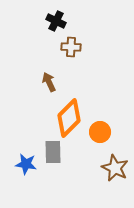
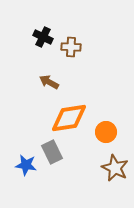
black cross: moved 13 px left, 16 px down
brown arrow: rotated 36 degrees counterclockwise
orange diamond: rotated 36 degrees clockwise
orange circle: moved 6 px right
gray rectangle: moved 1 px left; rotated 25 degrees counterclockwise
blue star: moved 1 px down
